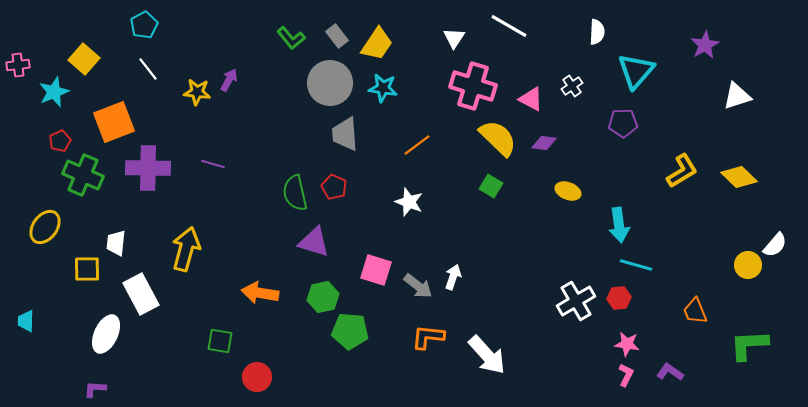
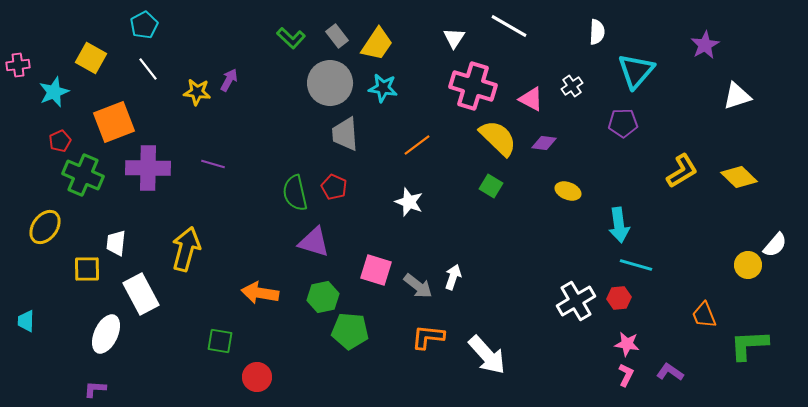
green L-shape at (291, 38): rotated 8 degrees counterclockwise
yellow square at (84, 59): moved 7 px right, 1 px up; rotated 12 degrees counterclockwise
orange trapezoid at (695, 311): moved 9 px right, 4 px down
